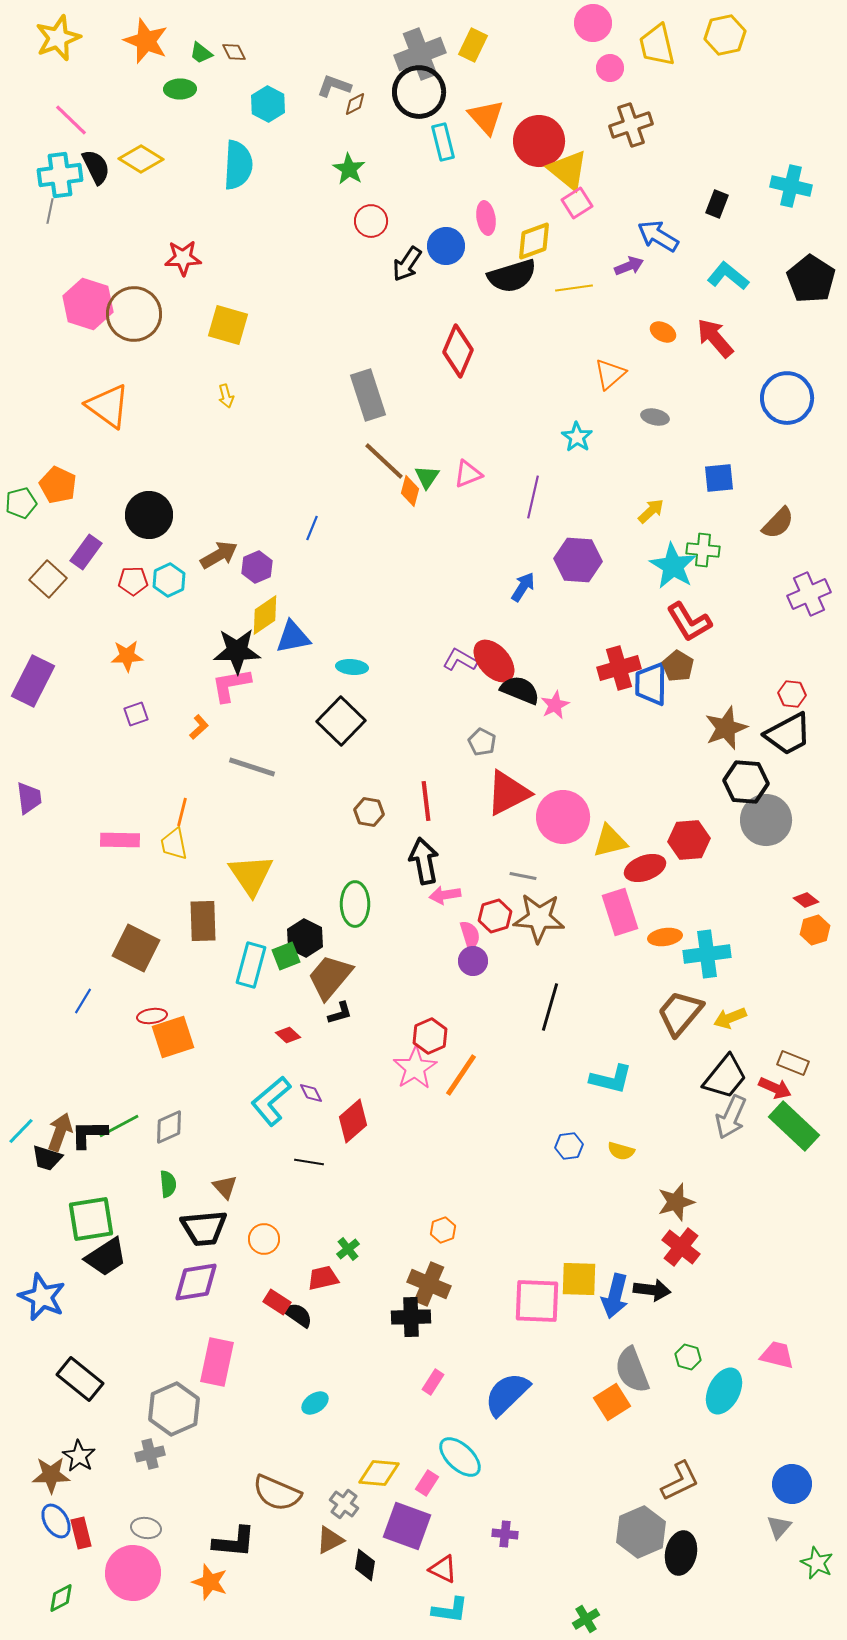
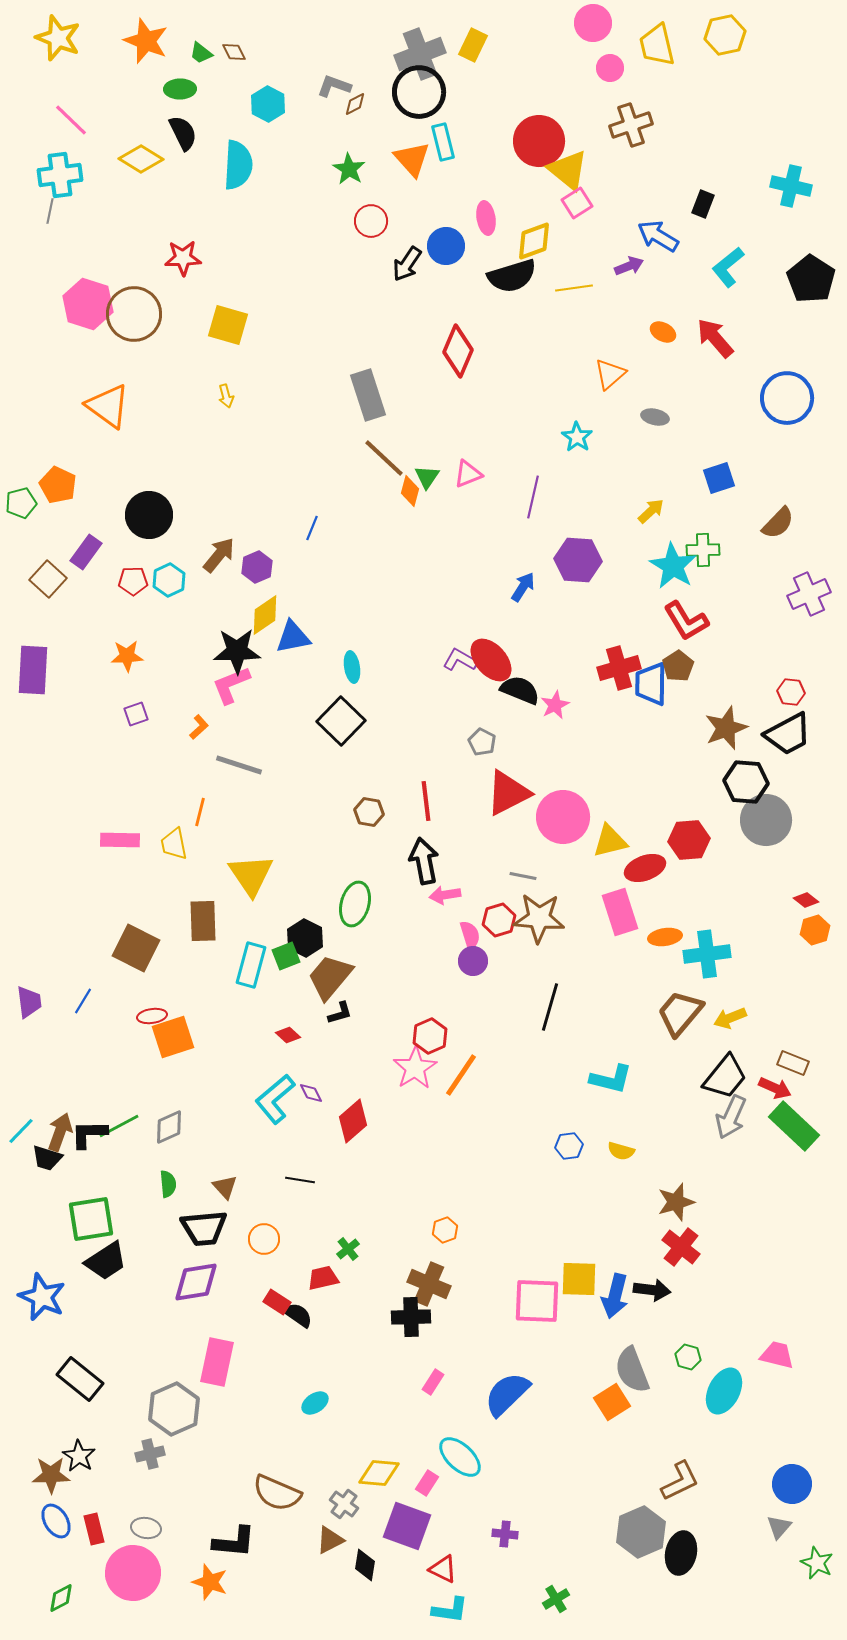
yellow star at (58, 38): rotated 30 degrees counterclockwise
orange triangle at (486, 117): moved 74 px left, 42 px down
black semicircle at (96, 167): moved 87 px right, 34 px up
black rectangle at (717, 204): moved 14 px left
cyan L-shape at (728, 276): moved 9 px up; rotated 78 degrees counterclockwise
brown line at (384, 461): moved 3 px up
blue square at (719, 478): rotated 12 degrees counterclockwise
green cross at (703, 550): rotated 8 degrees counterclockwise
brown arrow at (219, 555): rotated 21 degrees counterclockwise
red L-shape at (689, 622): moved 3 px left, 1 px up
red ellipse at (494, 661): moved 3 px left, 1 px up
brown pentagon at (678, 666): rotated 8 degrees clockwise
cyan ellipse at (352, 667): rotated 76 degrees clockwise
purple rectangle at (33, 681): moved 11 px up; rotated 24 degrees counterclockwise
pink L-shape at (231, 685): rotated 12 degrees counterclockwise
red hexagon at (792, 694): moved 1 px left, 2 px up
gray line at (252, 767): moved 13 px left, 2 px up
purple trapezoid at (29, 798): moved 204 px down
orange line at (182, 812): moved 18 px right
green ellipse at (355, 904): rotated 15 degrees clockwise
red hexagon at (495, 916): moved 4 px right, 4 px down
cyan L-shape at (271, 1101): moved 4 px right, 2 px up
black line at (309, 1162): moved 9 px left, 18 px down
orange hexagon at (443, 1230): moved 2 px right
black trapezoid at (106, 1257): moved 4 px down
red rectangle at (81, 1533): moved 13 px right, 4 px up
green cross at (586, 1619): moved 30 px left, 20 px up
